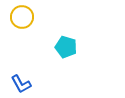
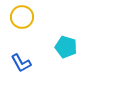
blue L-shape: moved 21 px up
